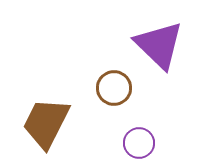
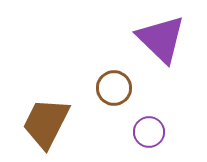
purple triangle: moved 2 px right, 6 px up
purple circle: moved 10 px right, 11 px up
